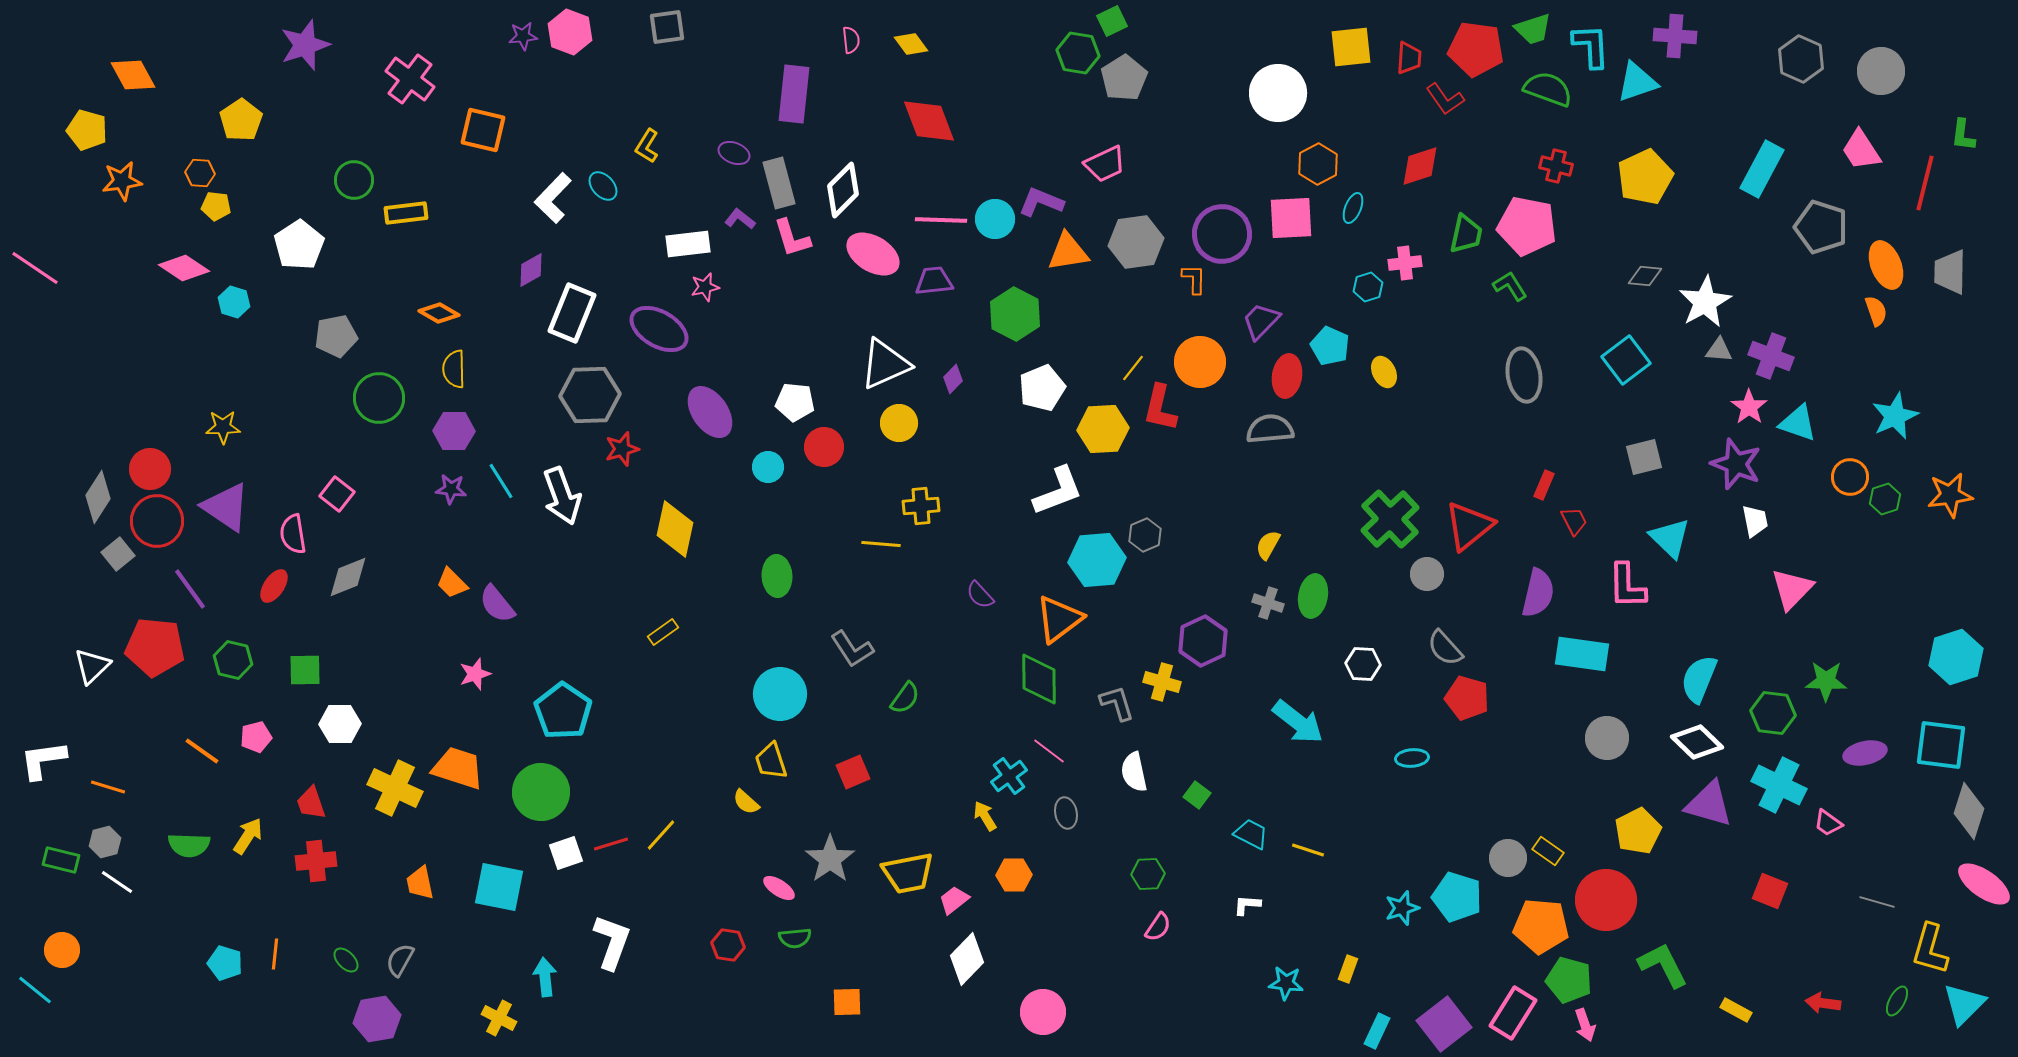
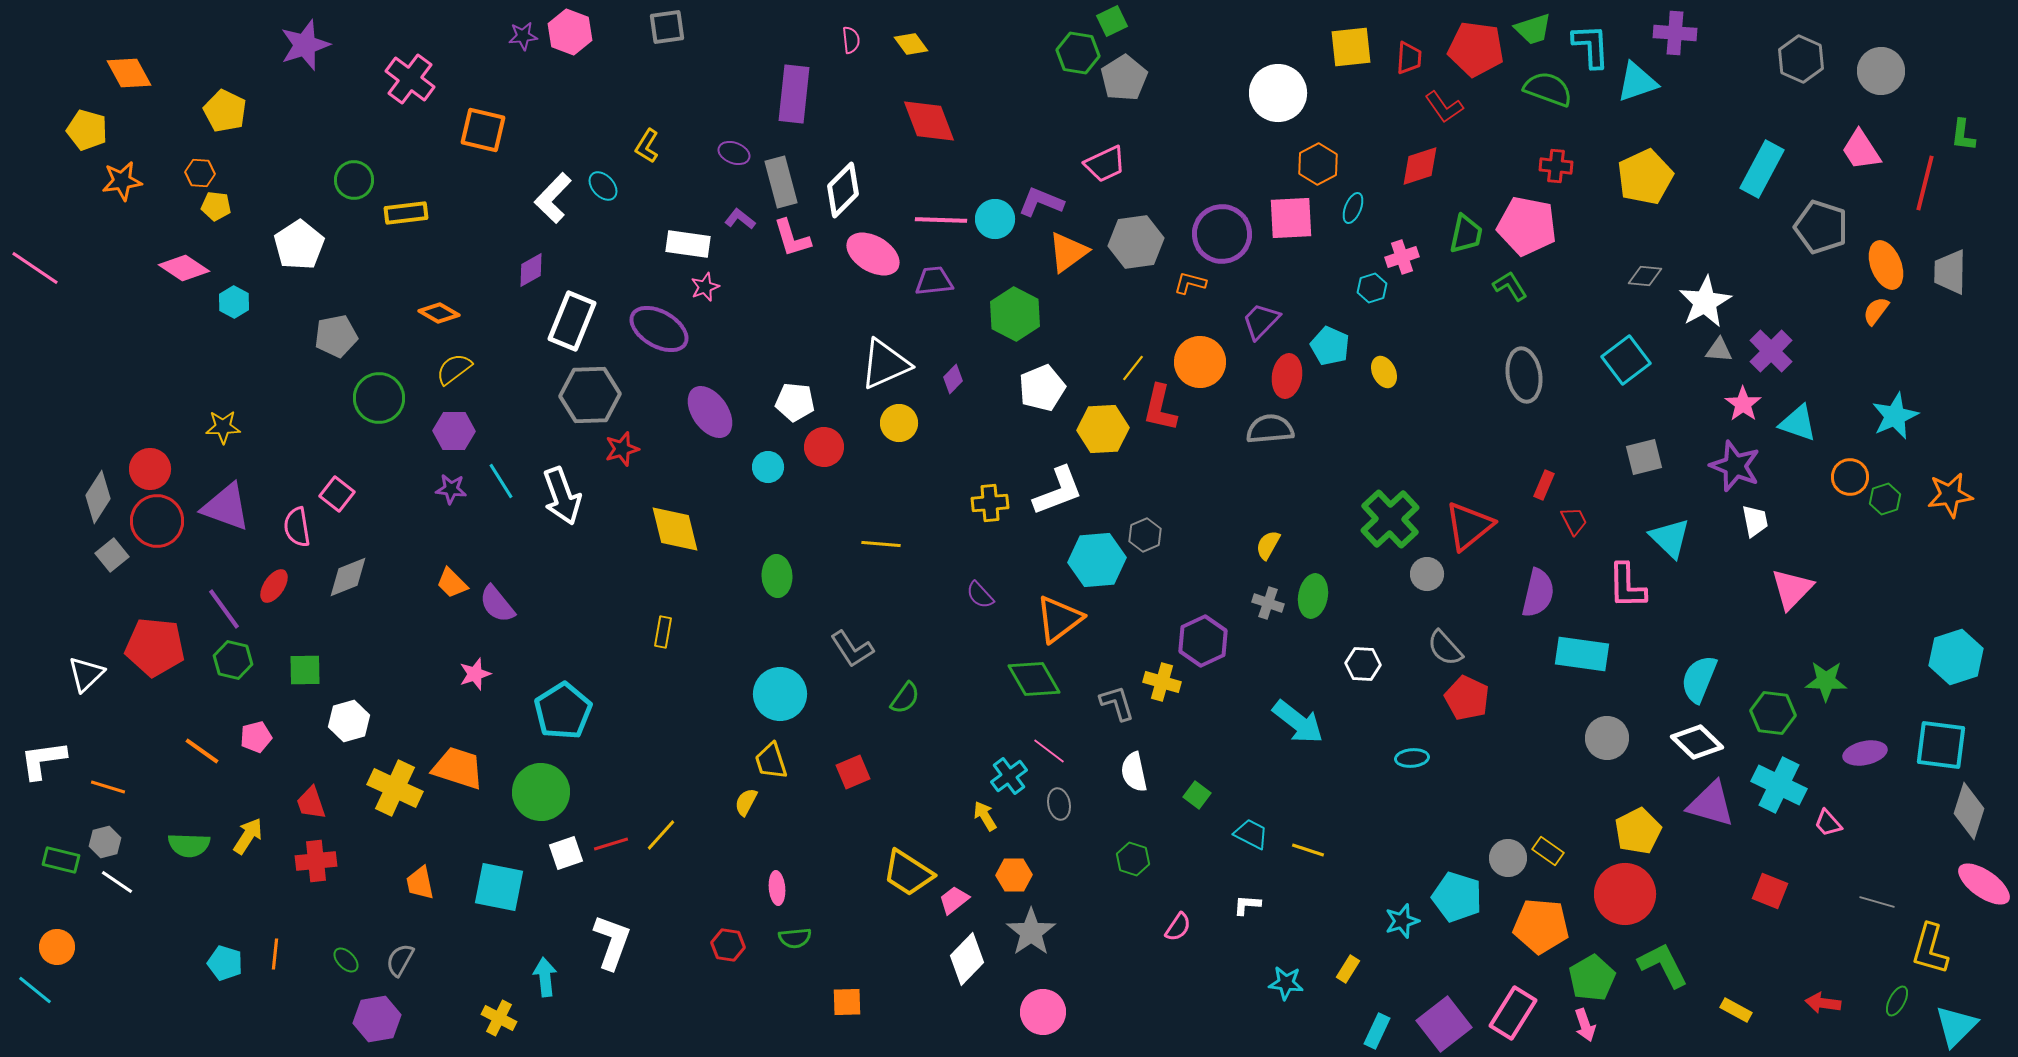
purple cross at (1675, 36): moved 3 px up
orange diamond at (133, 75): moved 4 px left, 2 px up
red L-shape at (1445, 99): moved 1 px left, 8 px down
yellow pentagon at (241, 120): moved 16 px left, 9 px up; rotated 12 degrees counterclockwise
red cross at (1556, 166): rotated 8 degrees counterclockwise
gray rectangle at (779, 183): moved 2 px right, 1 px up
white rectangle at (688, 244): rotated 15 degrees clockwise
orange triangle at (1068, 252): rotated 27 degrees counterclockwise
pink cross at (1405, 263): moved 3 px left, 6 px up; rotated 12 degrees counterclockwise
orange L-shape at (1194, 279): moved 4 px left, 4 px down; rotated 76 degrees counterclockwise
pink star at (705, 287): rotated 8 degrees counterclockwise
cyan hexagon at (1368, 287): moved 4 px right, 1 px down
cyan hexagon at (234, 302): rotated 12 degrees clockwise
orange semicircle at (1876, 311): rotated 124 degrees counterclockwise
white rectangle at (572, 313): moved 8 px down
purple cross at (1771, 356): moved 5 px up; rotated 24 degrees clockwise
yellow semicircle at (454, 369): rotated 54 degrees clockwise
pink star at (1749, 407): moved 6 px left, 3 px up
purple star at (1736, 464): moved 1 px left, 2 px down
yellow cross at (921, 506): moved 69 px right, 3 px up
purple triangle at (226, 507): rotated 14 degrees counterclockwise
yellow diamond at (675, 529): rotated 26 degrees counterclockwise
pink semicircle at (293, 534): moved 4 px right, 7 px up
gray square at (118, 554): moved 6 px left, 1 px down
purple line at (190, 589): moved 34 px right, 20 px down
yellow rectangle at (663, 632): rotated 44 degrees counterclockwise
white triangle at (92, 666): moved 6 px left, 8 px down
green diamond at (1039, 679): moved 5 px left; rotated 30 degrees counterclockwise
red pentagon at (1467, 698): rotated 9 degrees clockwise
cyan pentagon at (563, 711): rotated 6 degrees clockwise
white hexagon at (340, 724): moved 9 px right, 3 px up; rotated 15 degrees counterclockwise
yellow semicircle at (746, 802): rotated 76 degrees clockwise
purple triangle at (1709, 804): moved 2 px right
gray ellipse at (1066, 813): moved 7 px left, 9 px up
pink trapezoid at (1828, 823): rotated 12 degrees clockwise
gray star at (830, 859): moved 201 px right, 73 px down
yellow trapezoid at (908, 873): rotated 44 degrees clockwise
green hexagon at (1148, 874): moved 15 px left, 15 px up; rotated 20 degrees clockwise
pink ellipse at (779, 888): moved 2 px left; rotated 52 degrees clockwise
red circle at (1606, 900): moved 19 px right, 6 px up
cyan star at (1402, 908): moved 13 px down
pink semicircle at (1158, 927): moved 20 px right
orange circle at (62, 950): moved 5 px left, 3 px up
yellow rectangle at (1348, 969): rotated 12 degrees clockwise
green pentagon at (1569, 980): moved 23 px right, 2 px up; rotated 27 degrees clockwise
cyan triangle at (1964, 1004): moved 8 px left, 22 px down
